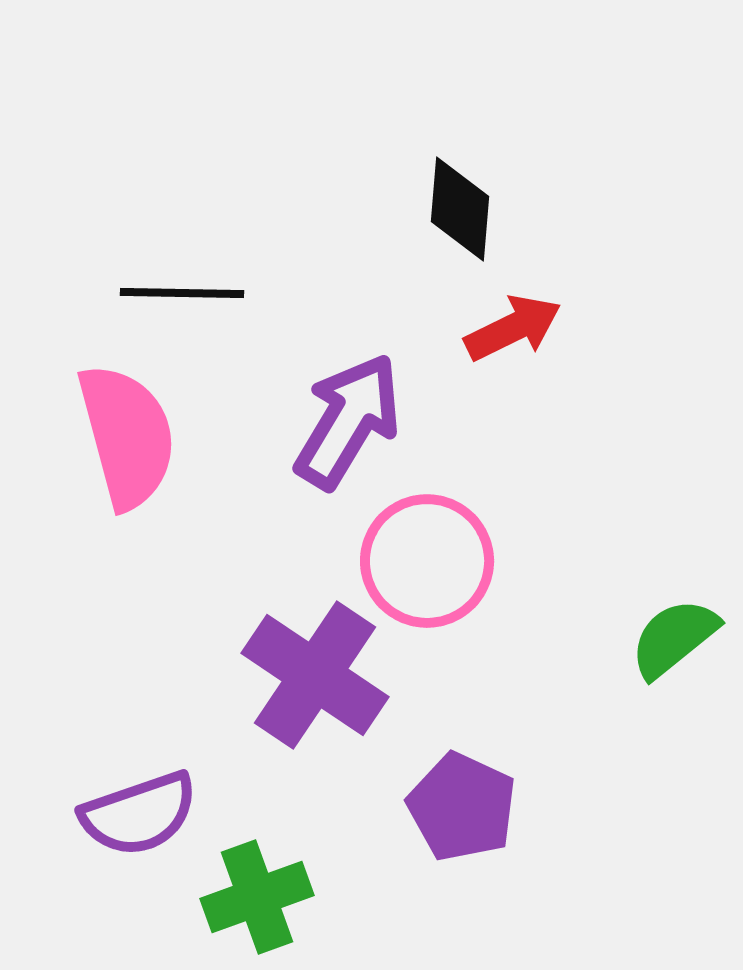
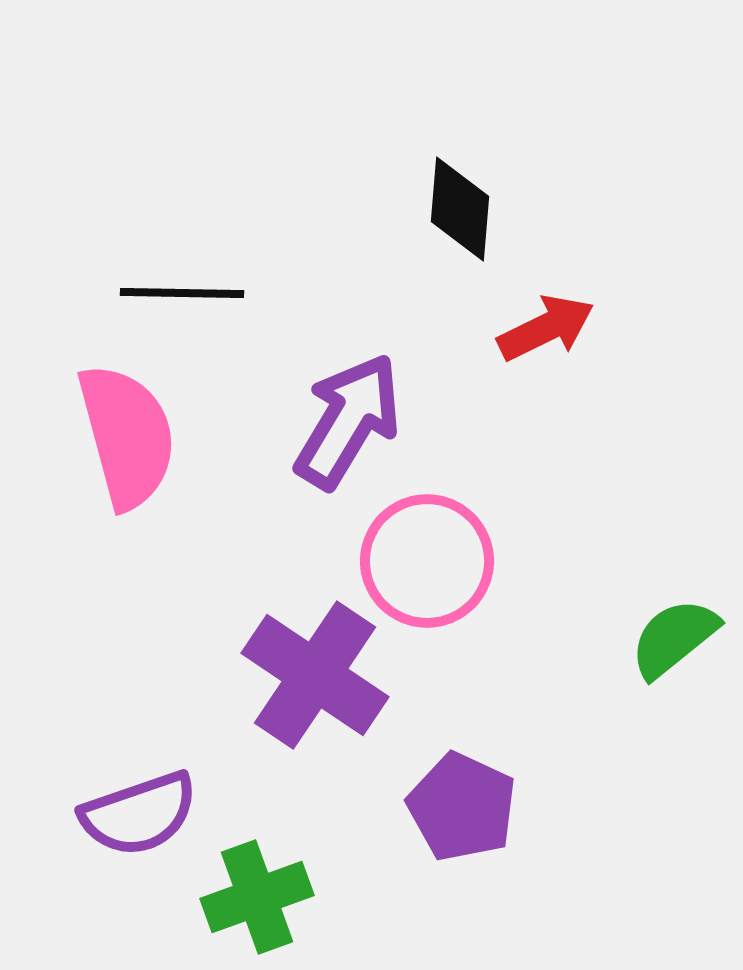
red arrow: moved 33 px right
